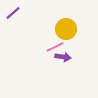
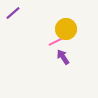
pink line: moved 2 px right, 6 px up
purple arrow: rotated 133 degrees counterclockwise
